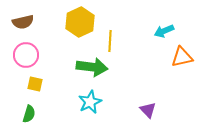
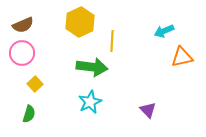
brown semicircle: moved 3 px down; rotated 10 degrees counterclockwise
yellow line: moved 2 px right
pink circle: moved 4 px left, 2 px up
yellow square: rotated 35 degrees clockwise
